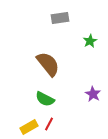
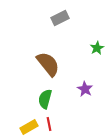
gray rectangle: rotated 18 degrees counterclockwise
green star: moved 7 px right, 7 px down
purple star: moved 8 px left, 5 px up
green semicircle: rotated 78 degrees clockwise
red line: rotated 40 degrees counterclockwise
